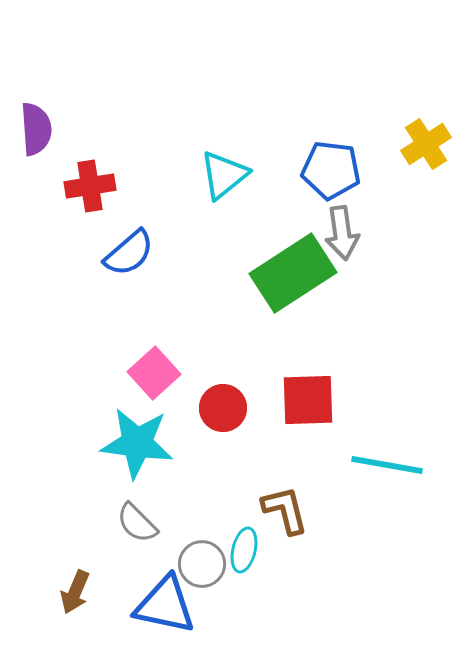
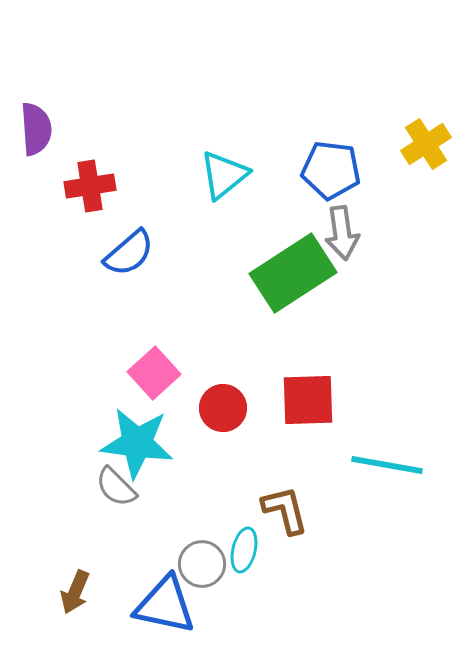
gray semicircle: moved 21 px left, 36 px up
